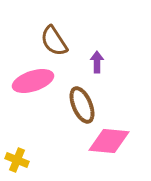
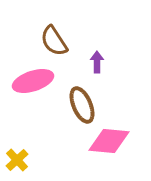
yellow cross: rotated 25 degrees clockwise
